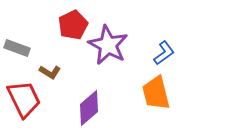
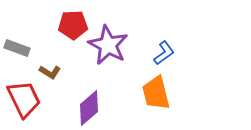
red pentagon: rotated 24 degrees clockwise
